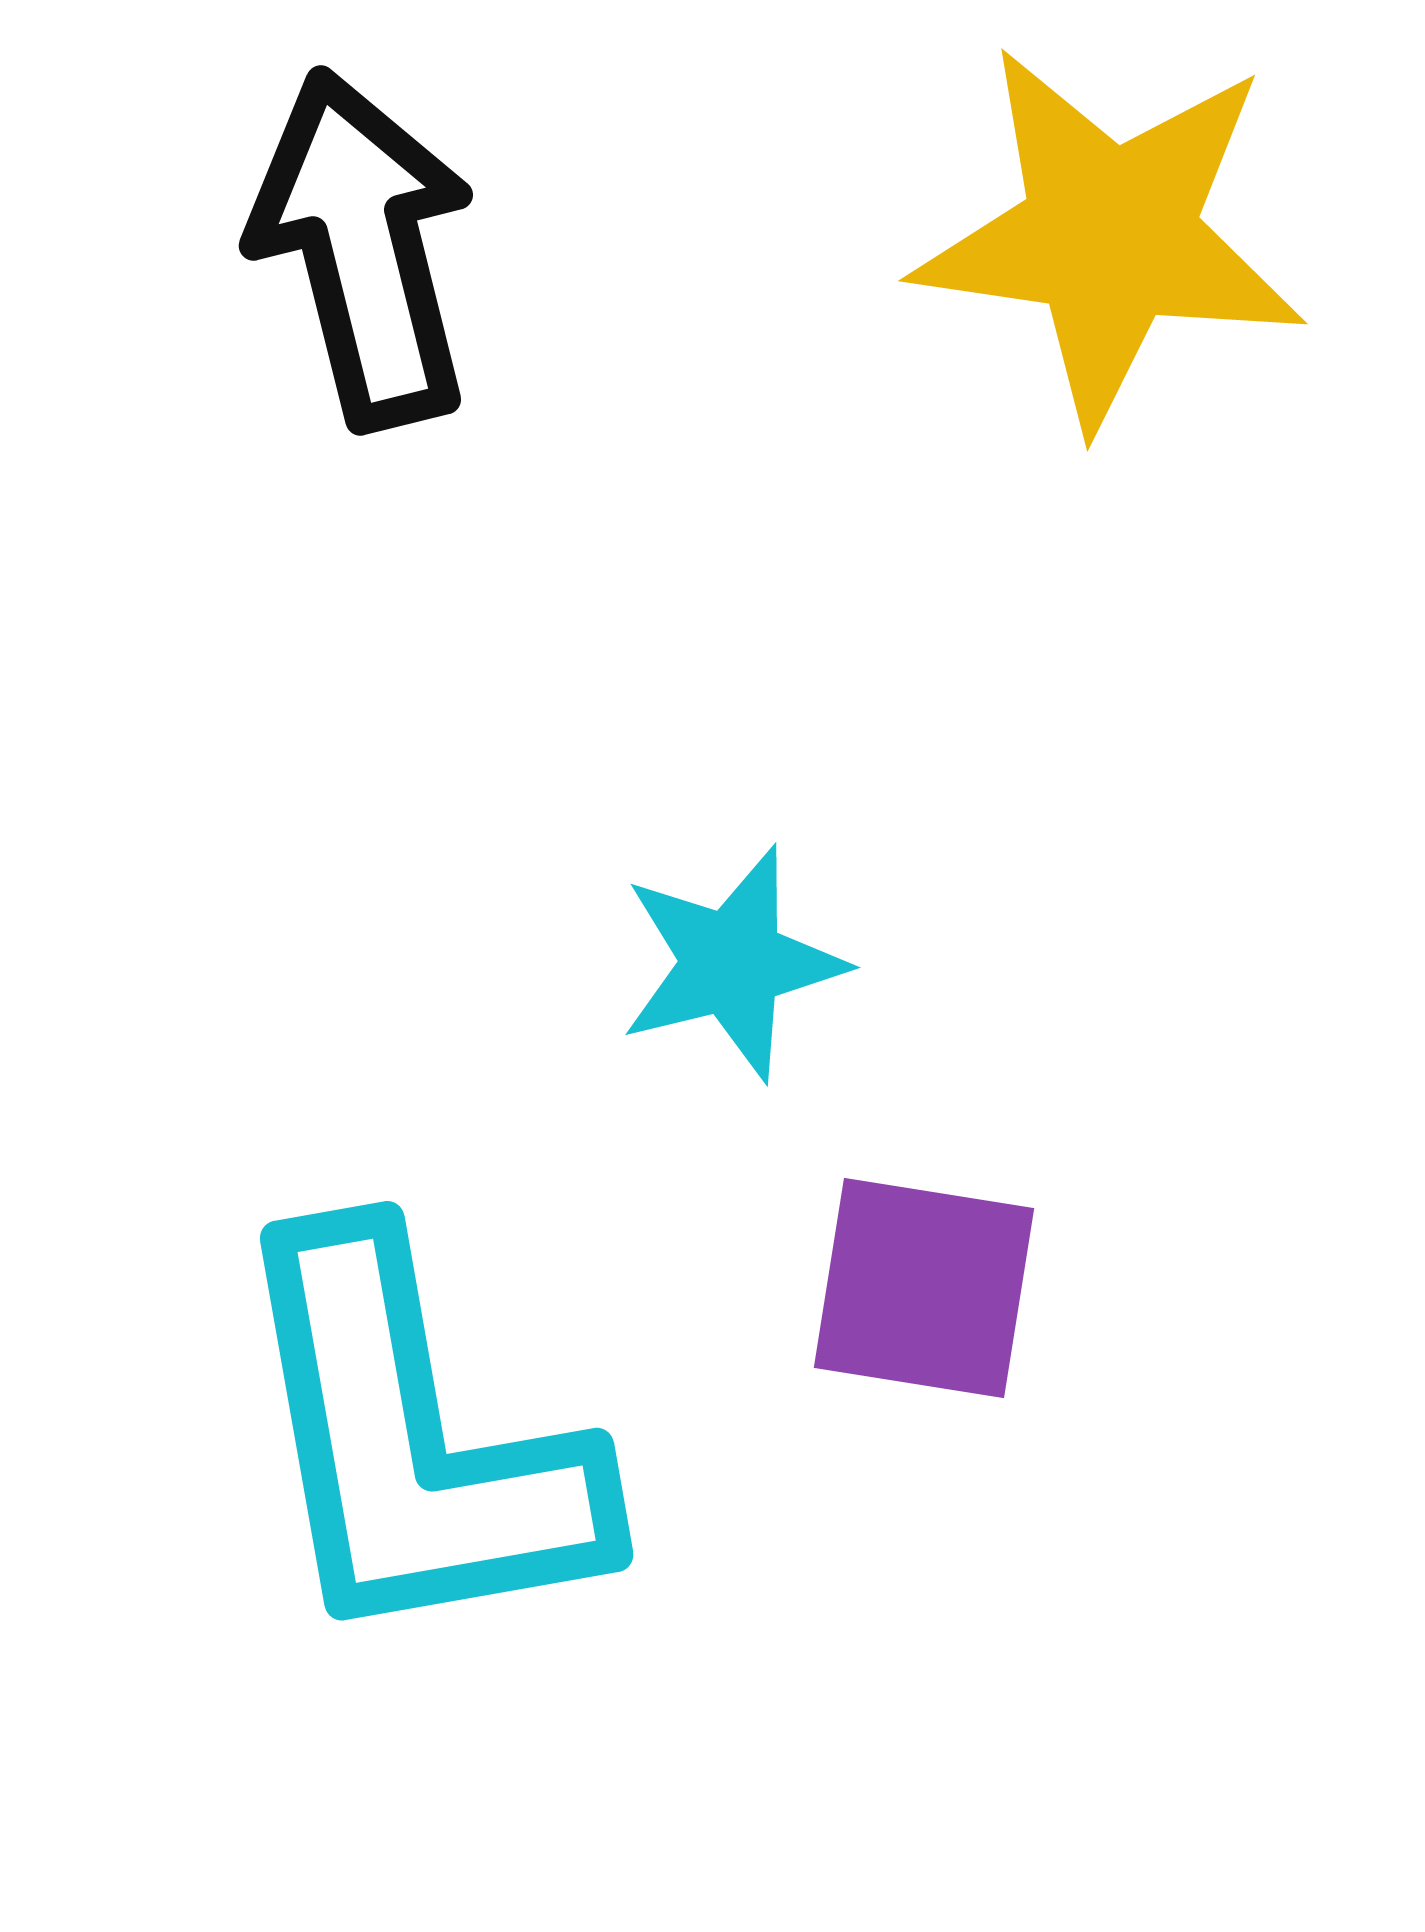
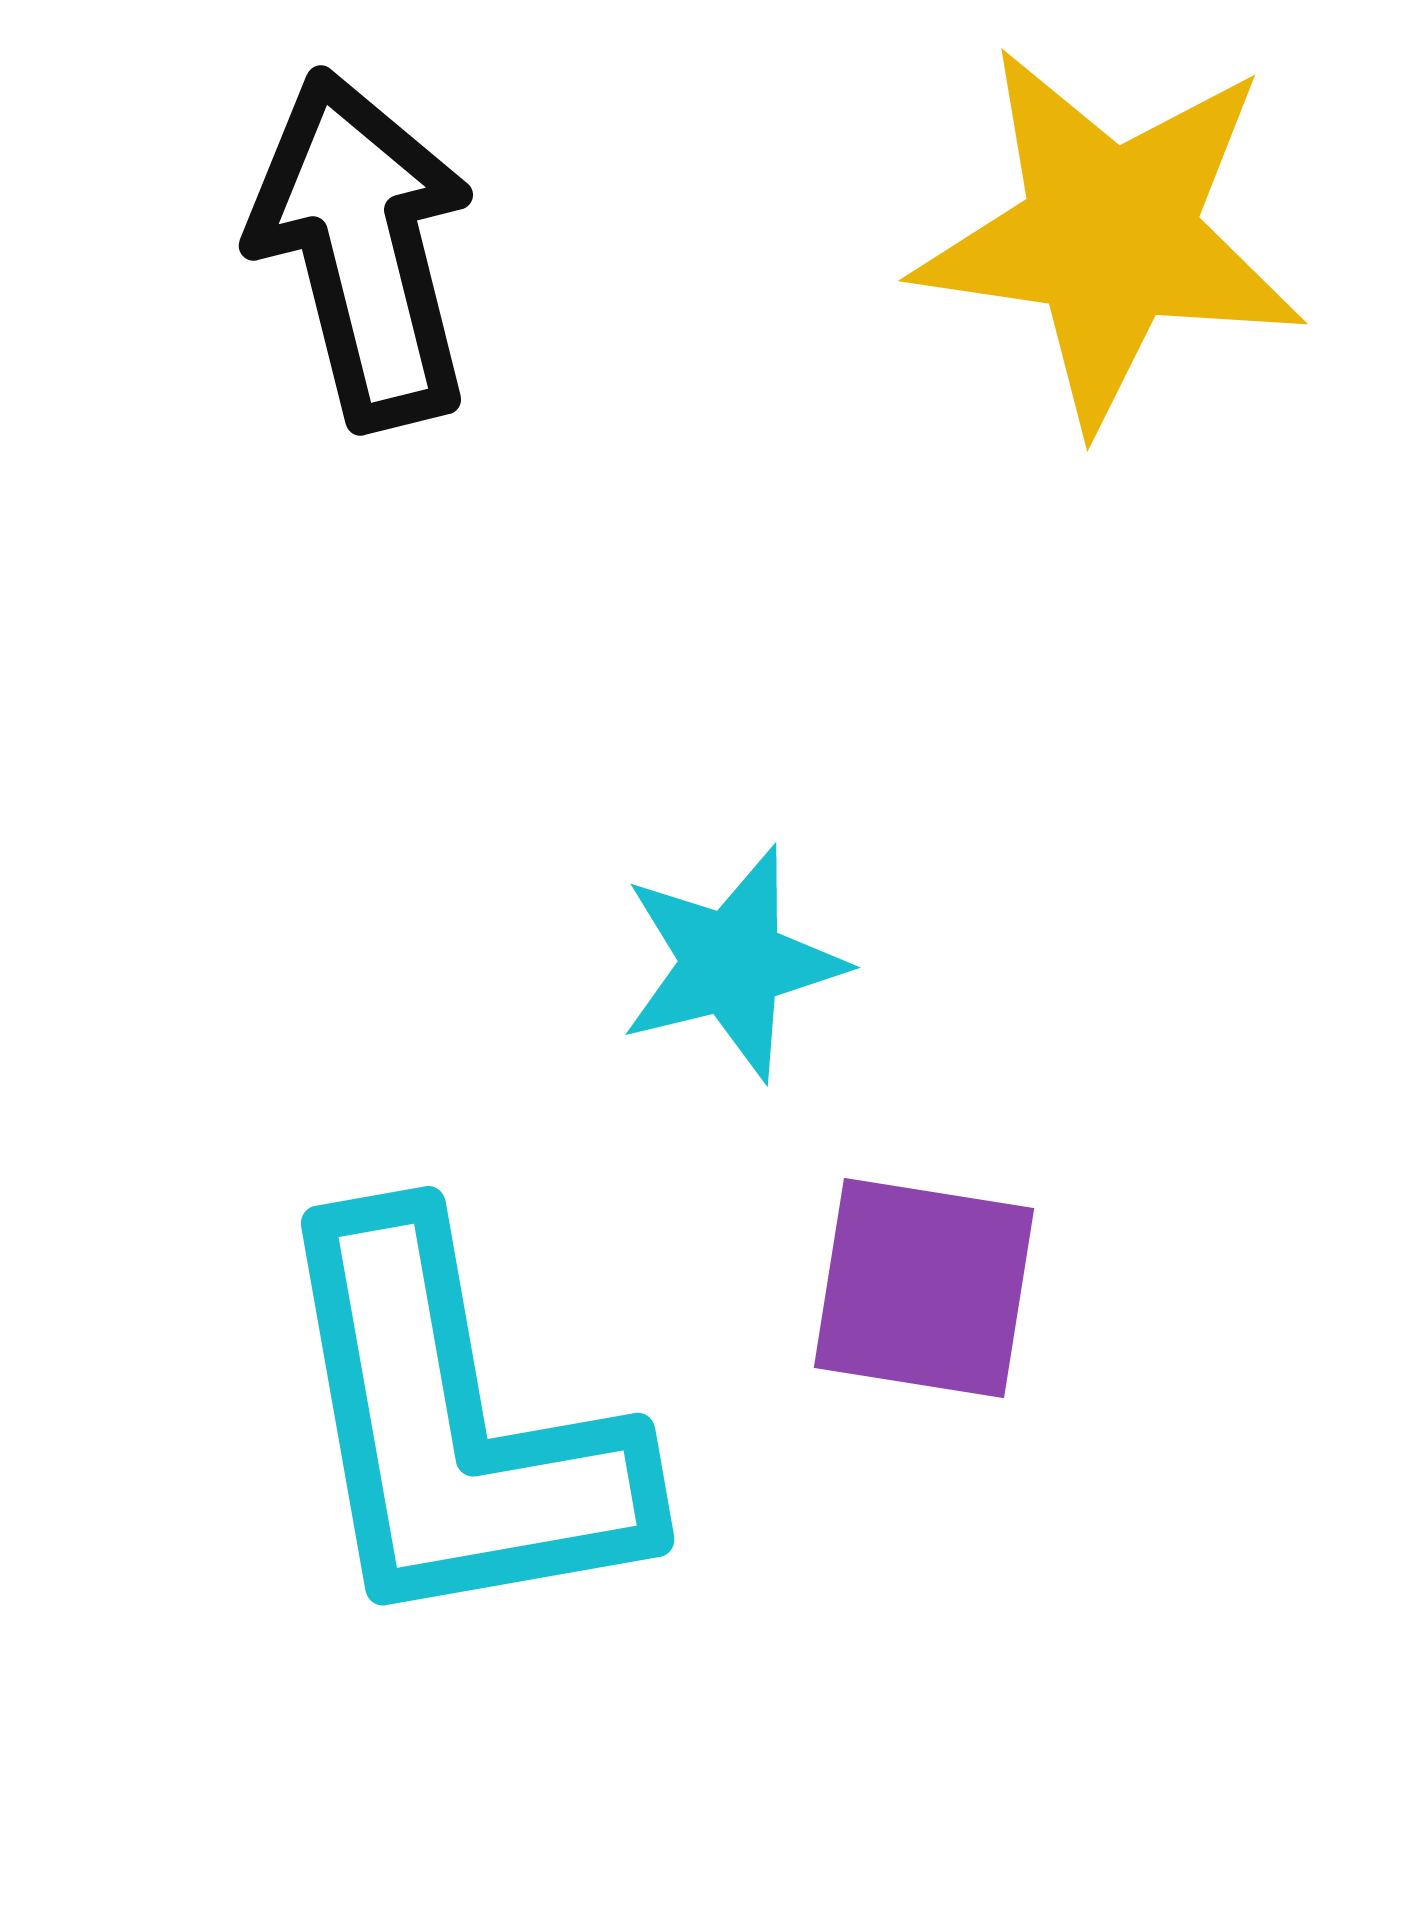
cyan L-shape: moved 41 px right, 15 px up
